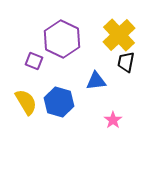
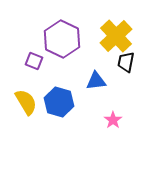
yellow cross: moved 3 px left, 1 px down
